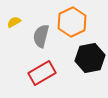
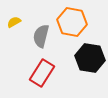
orange hexagon: rotated 24 degrees counterclockwise
black hexagon: rotated 20 degrees clockwise
red rectangle: rotated 28 degrees counterclockwise
